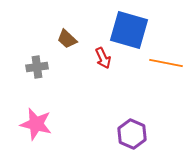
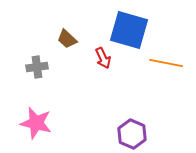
pink star: moved 1 px up
